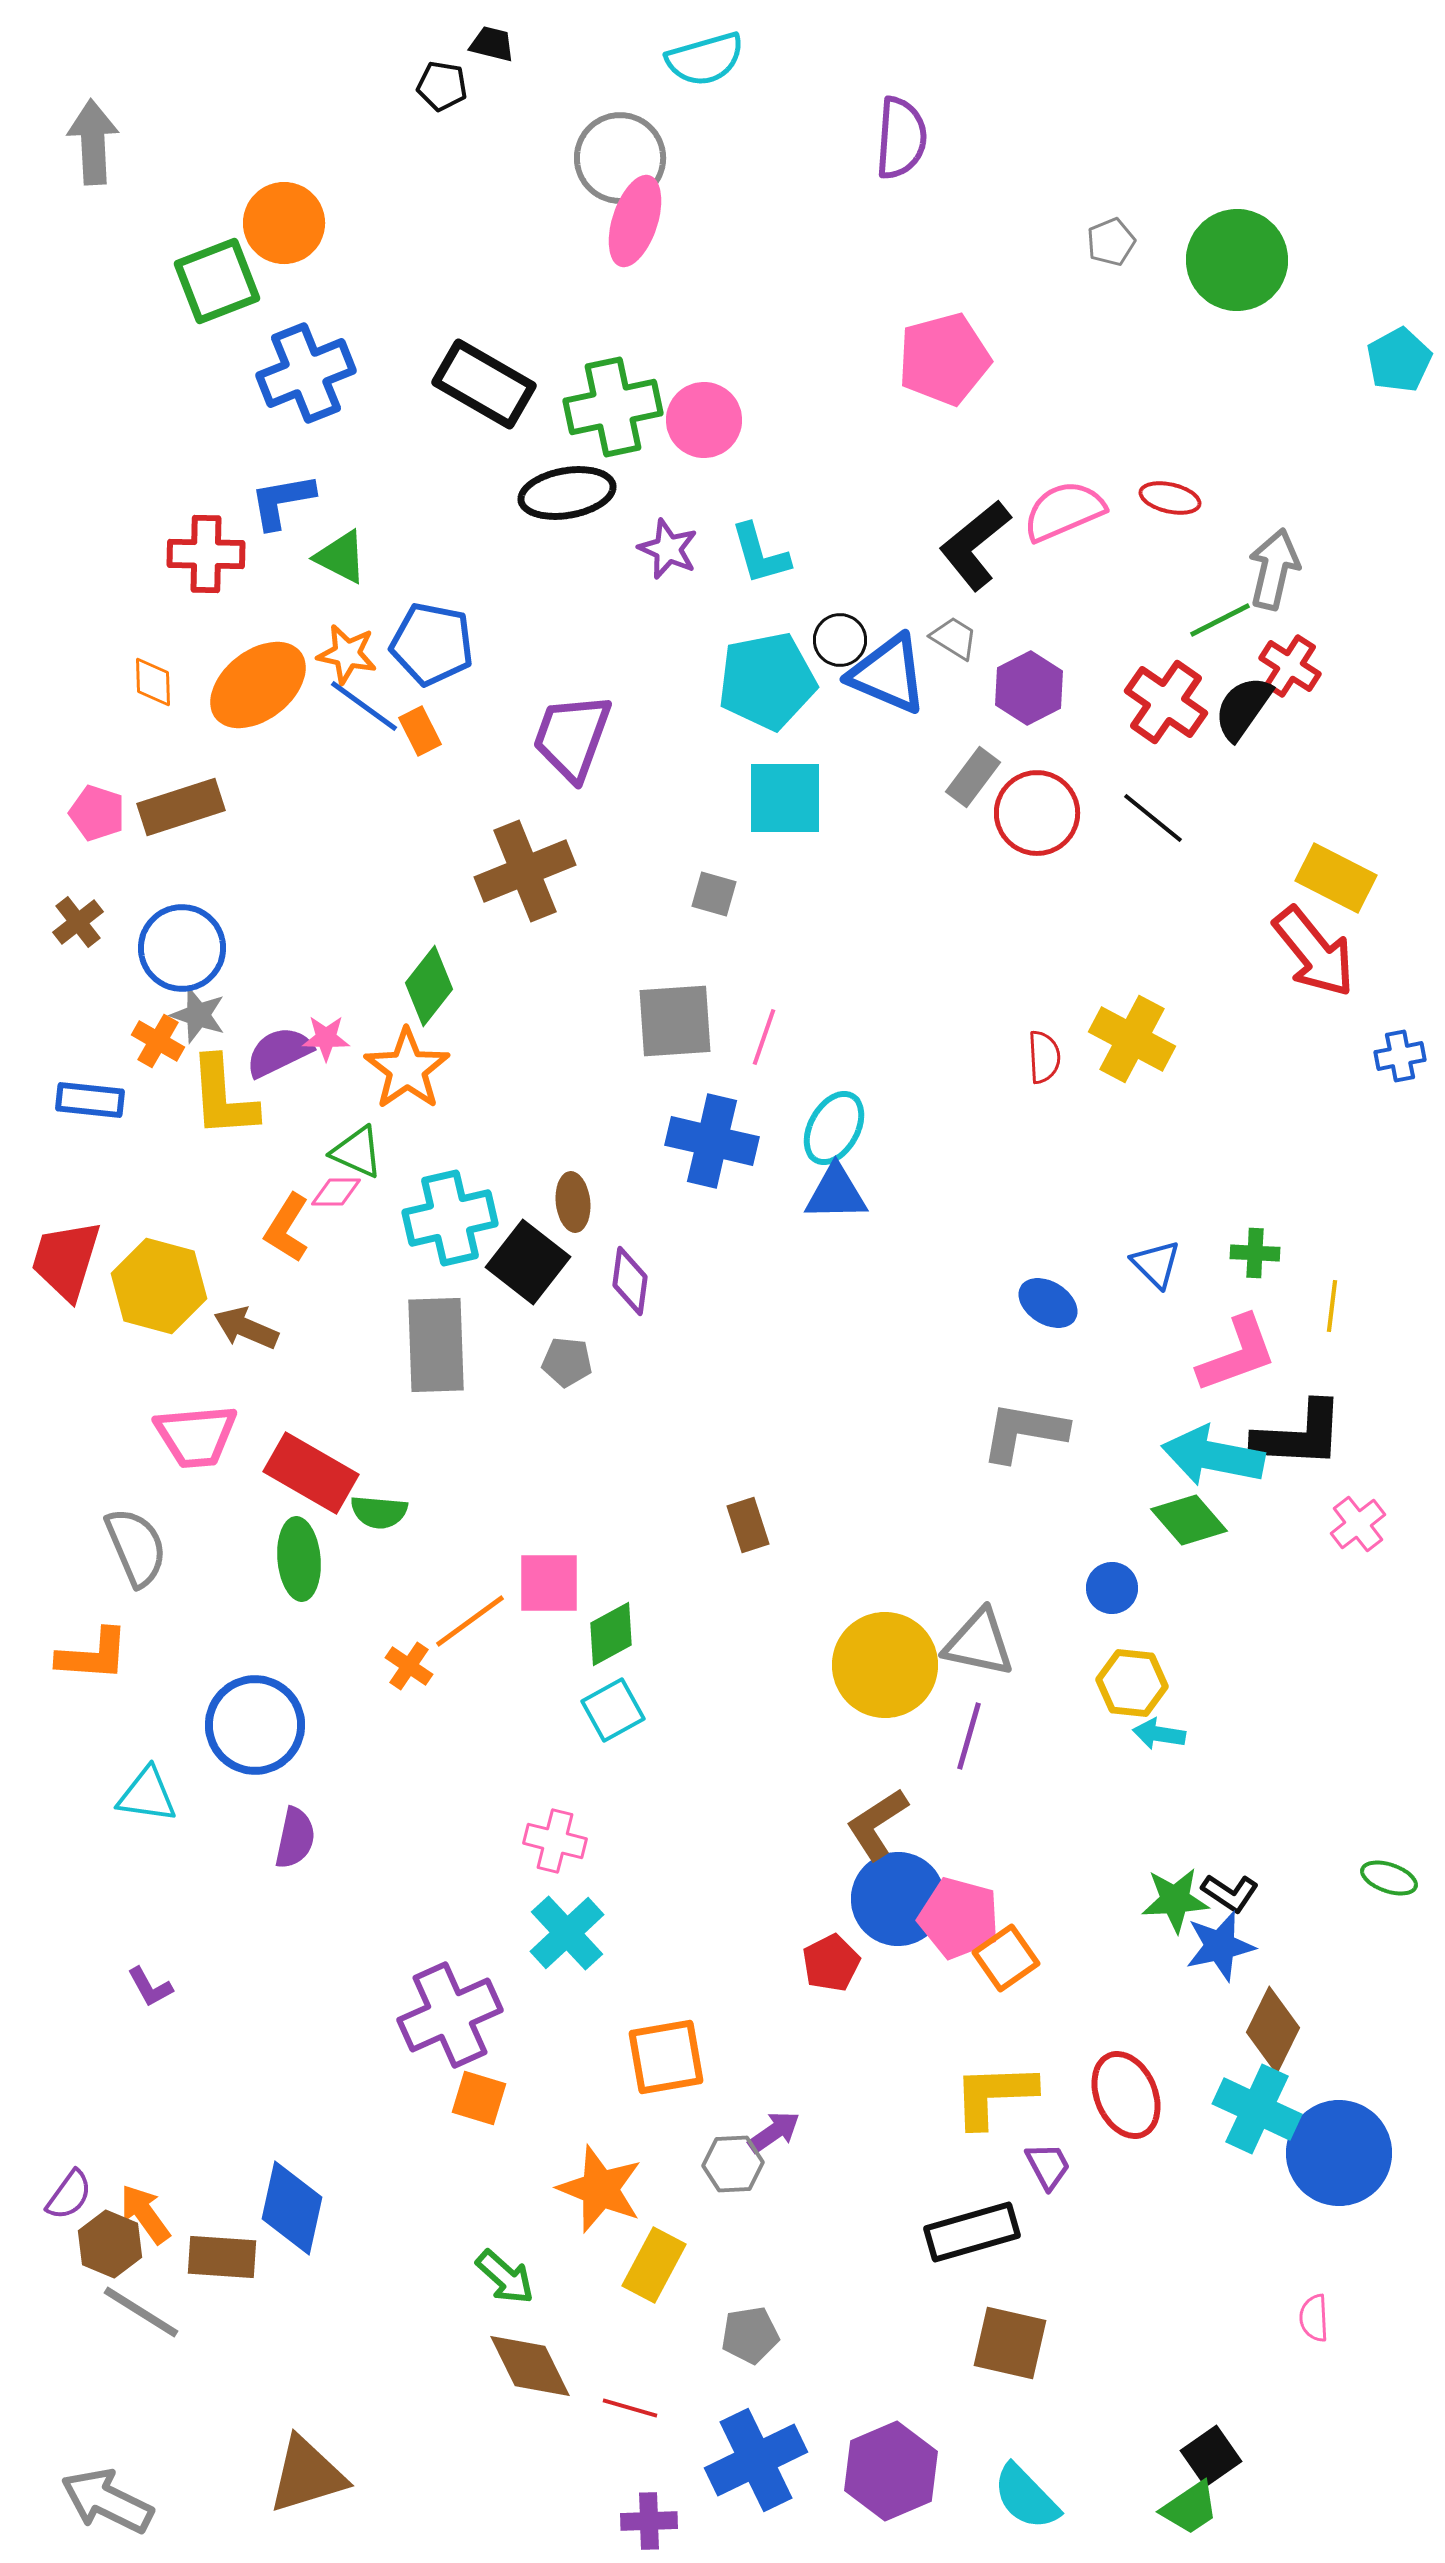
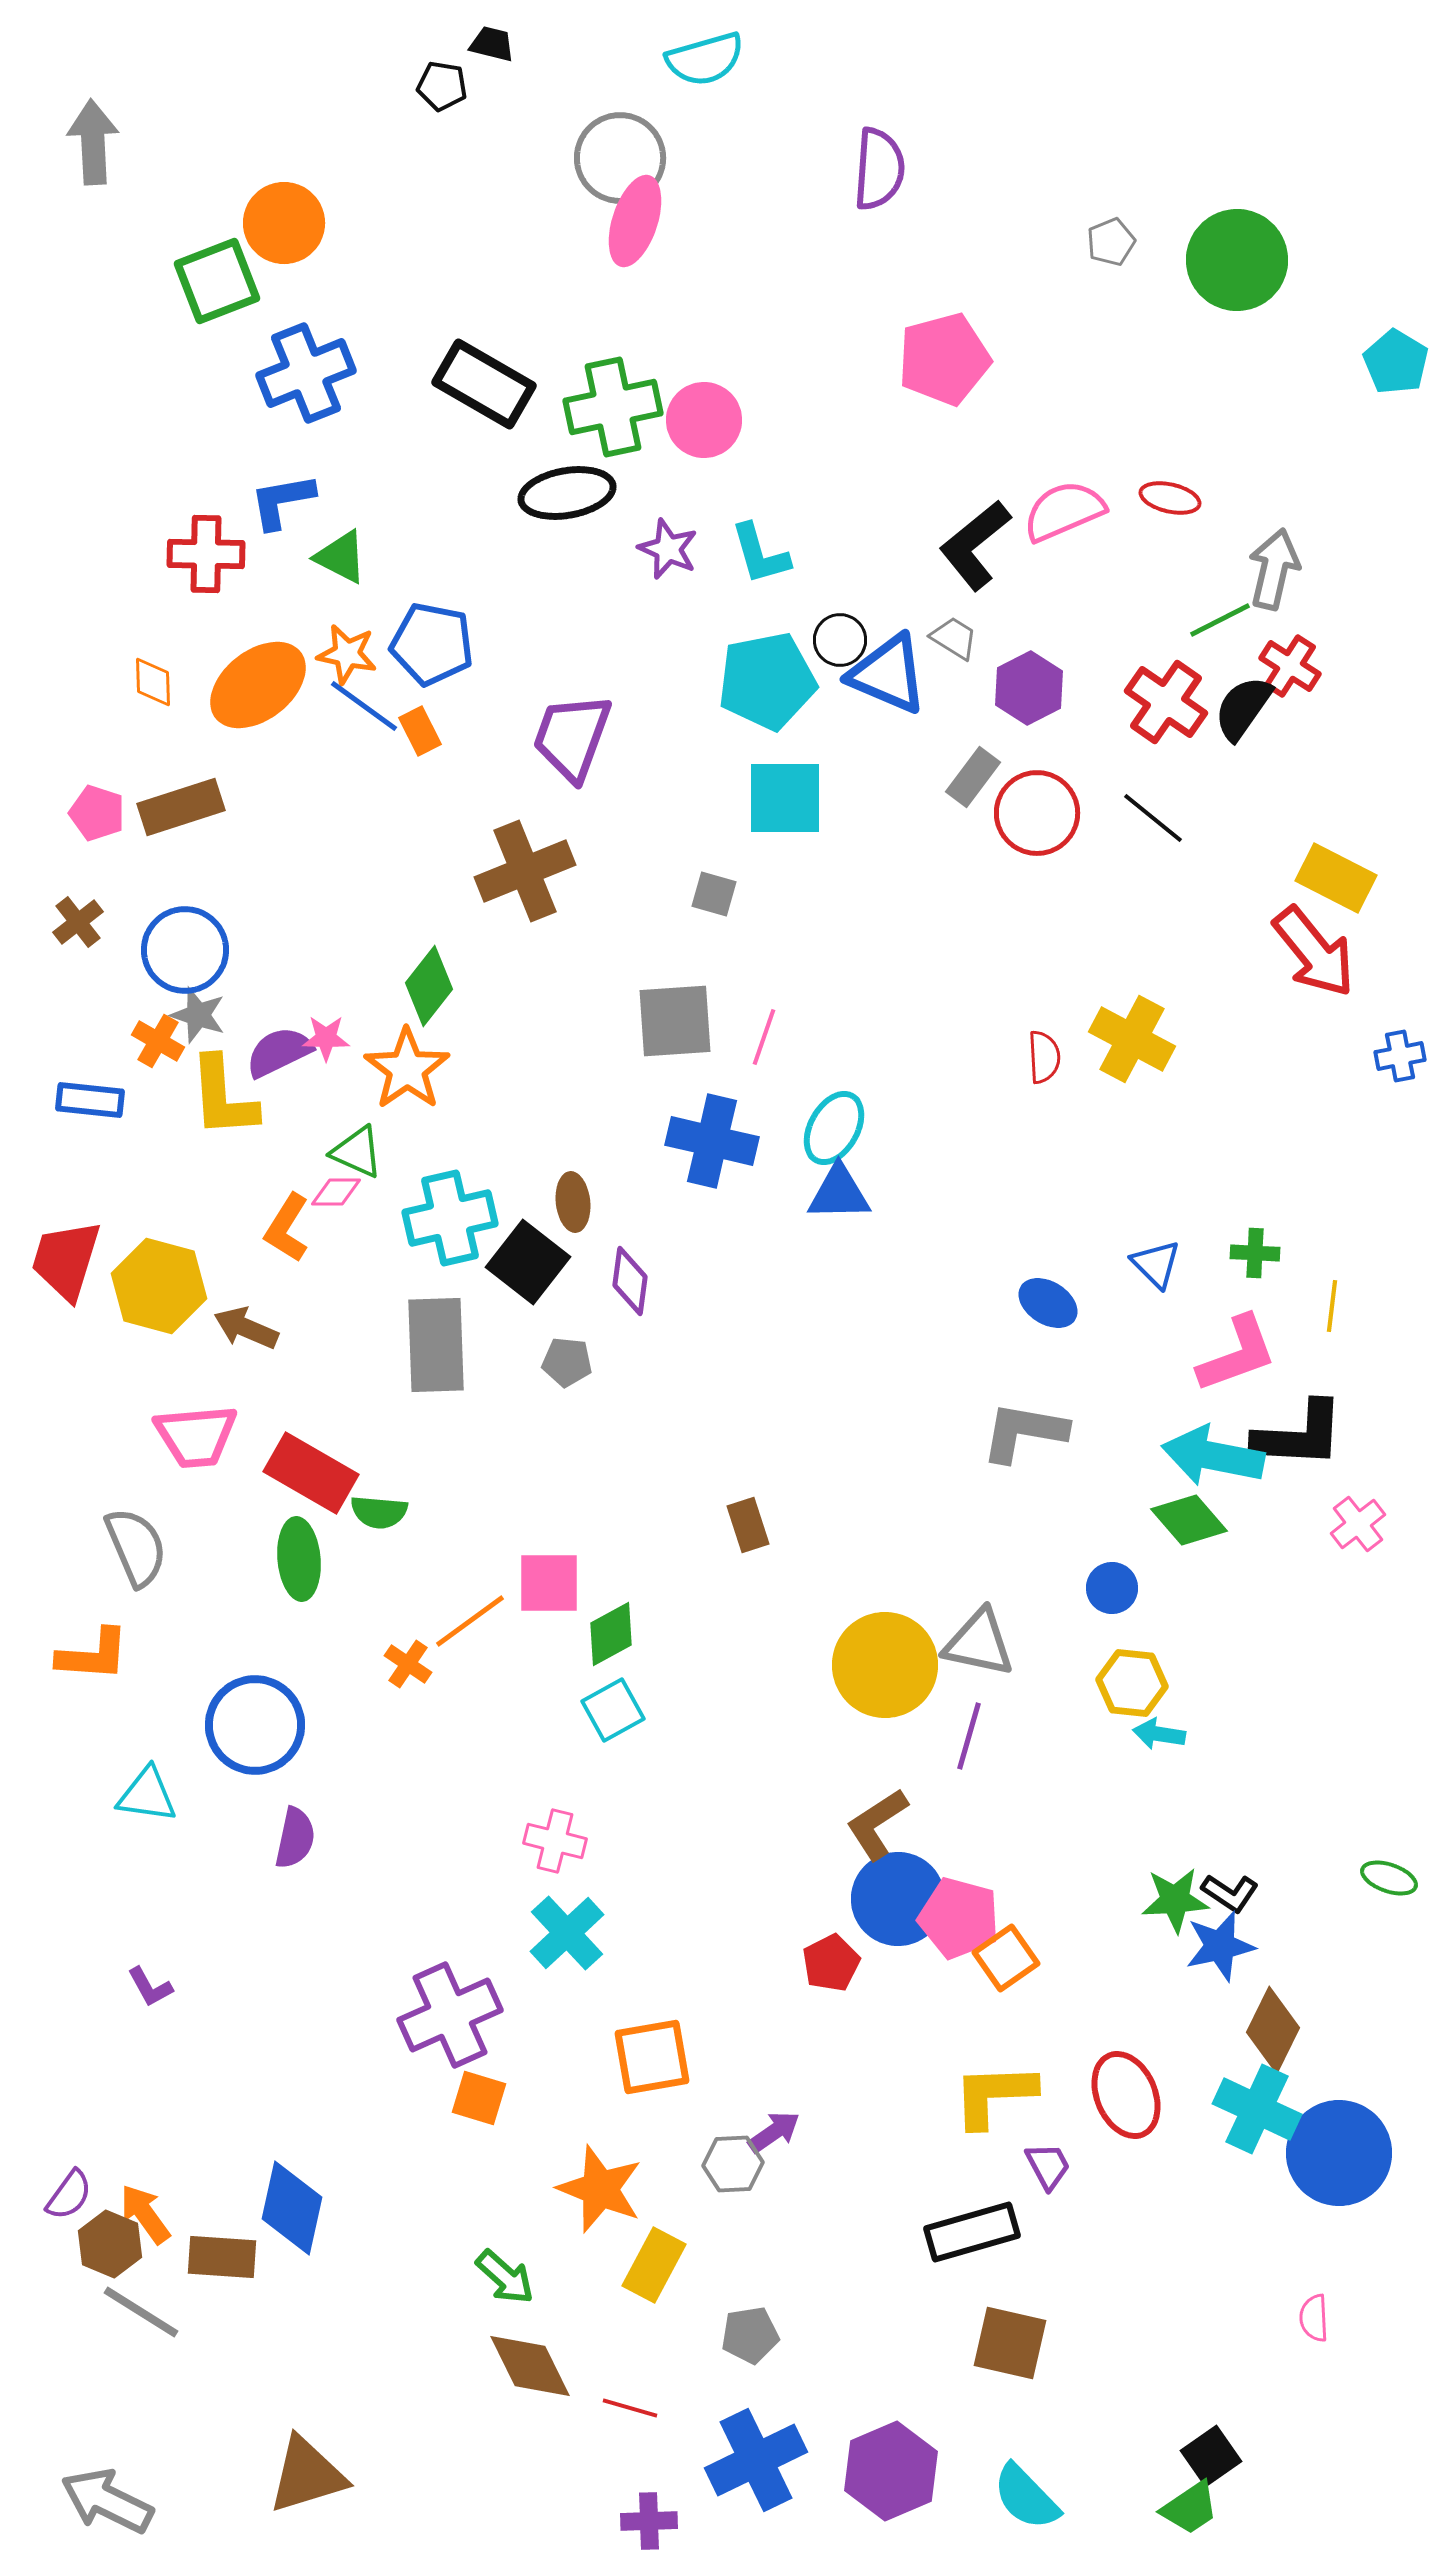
purple semicircle at (901, 138): moved 22 px left, 31 px down
cyan pentagon at (1399, 360): moved 3 px left, 2 px down; rotated 12 degrees counterclockwise
blue circle at (182, 948): moved 3 px right, 2 px down
blue triangle at (836, 1193): moved 3 px right
orange cross at (409, 1666): moved 1 px left, 2 px up
orange square at (666, 2057): moved 14 px left
